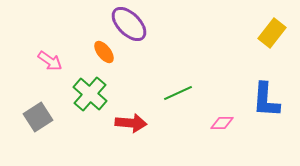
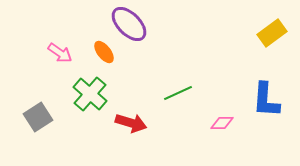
yellow rectangle: rotated 16 degrees clockwise
pink arrow: moved 10 px right, 8 px up
red arrow: rotated 12 degrees clockwise
